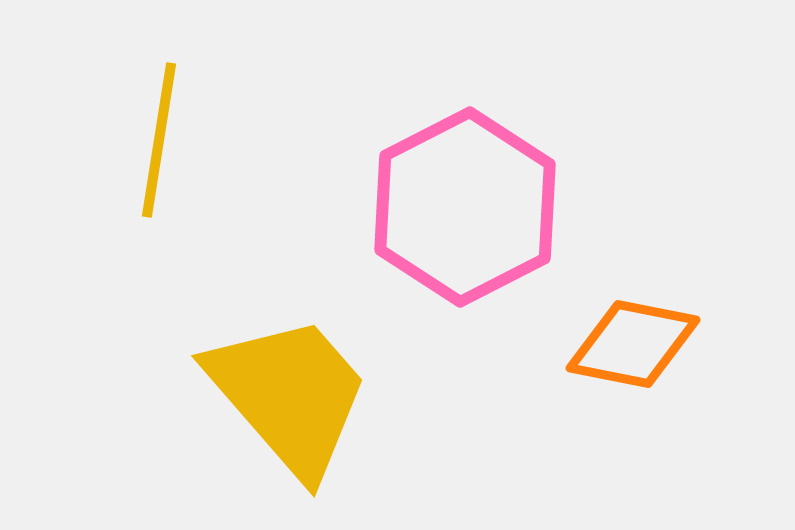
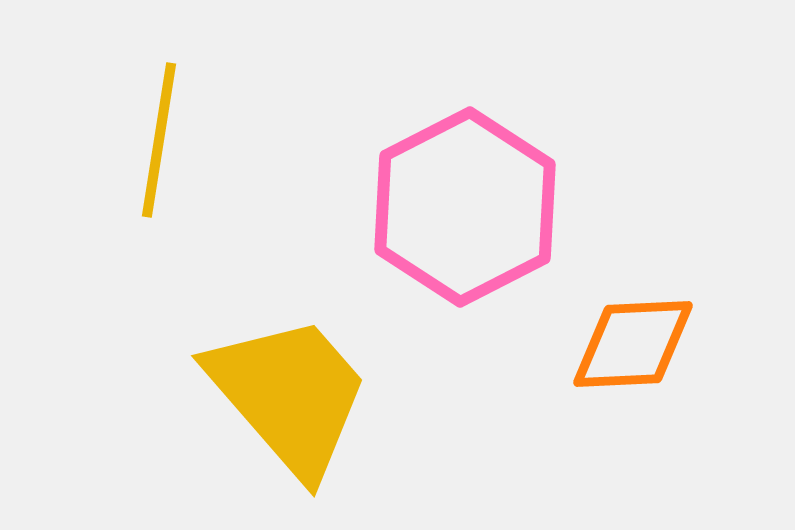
orange diamond: rotated 14 degrees counterclockwise
